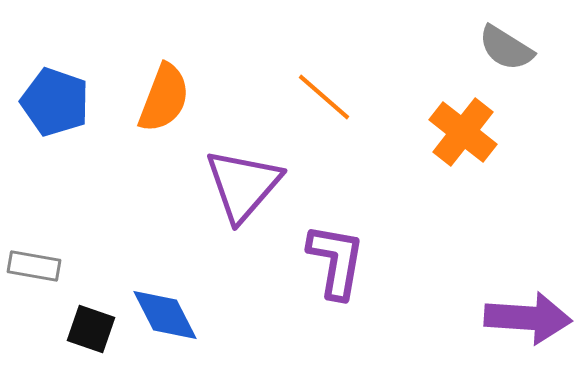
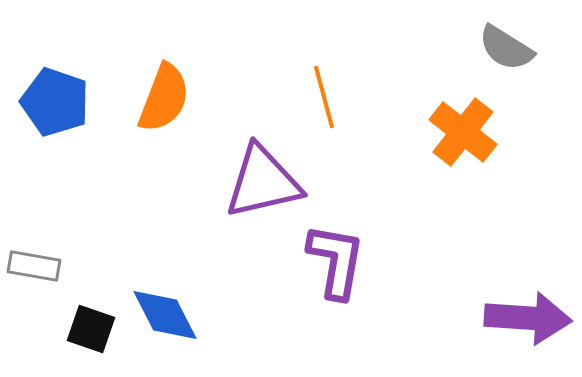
orange line: rotated 34 degrees clockwise
purple triangle: moved 20 px right, 3 px up; rotated 36 degrees clockwise
